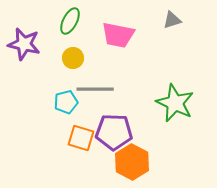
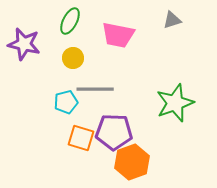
green star: rotated 27 degrees clockwise
orange hexagon: rotated 12 degrees clockwise
